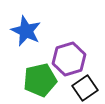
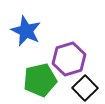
black square: rotated 10 degrees counterclockwise
